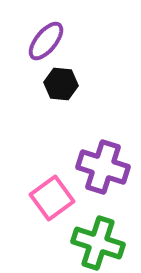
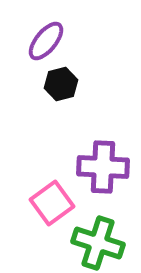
black hexagon: rotated 20 degrees counterclockwise
purple cross: rotated 15 degrees counterclockwise
pink square: moved 5 px down
